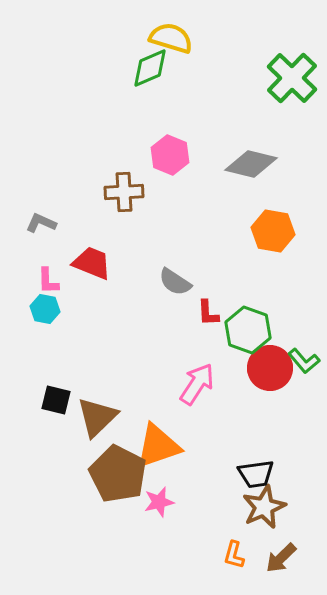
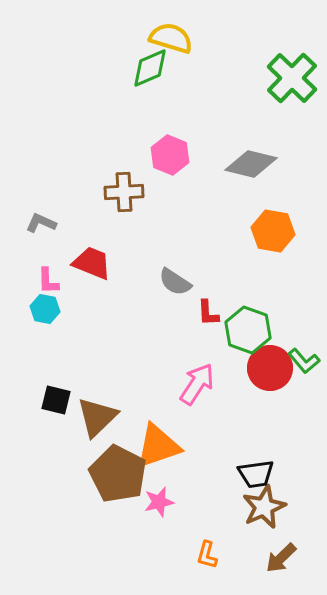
orange L-shape: moved 27 px left
